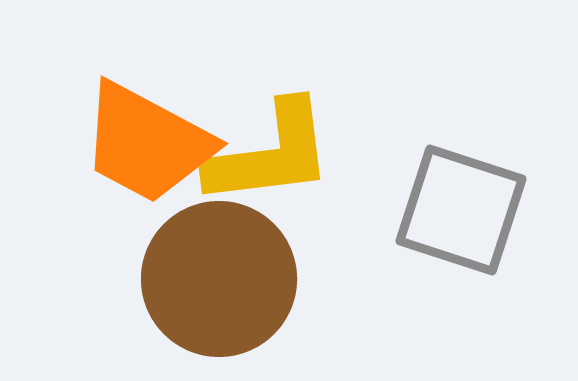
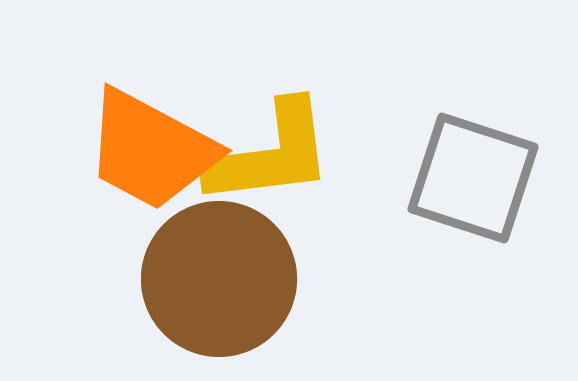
orange trapezoid: moved 4 px right, 7 px down
gray square: moved 12 px right, 32 px up
